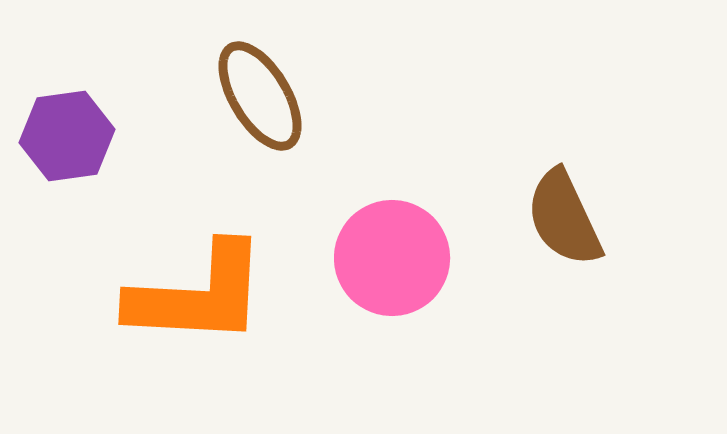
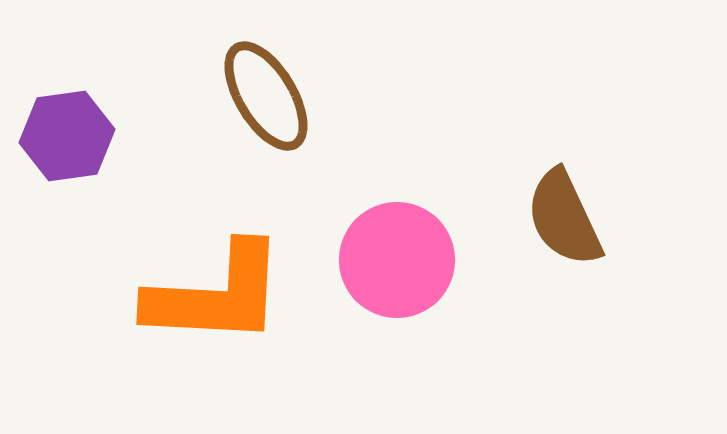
brown ellipse: moved 6 px right
pink circle: moved 5 px right, 2 px down
orange L-shape: moved 18 px right
